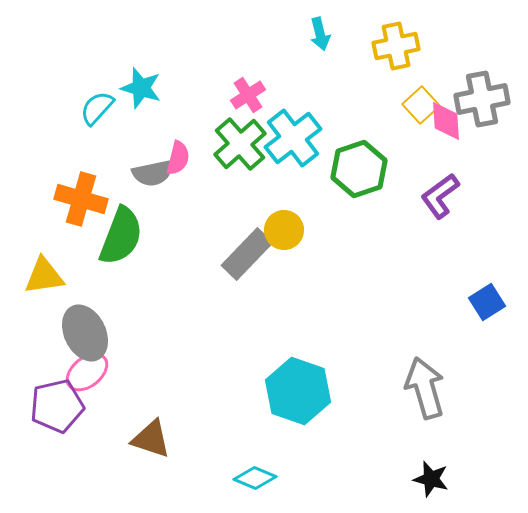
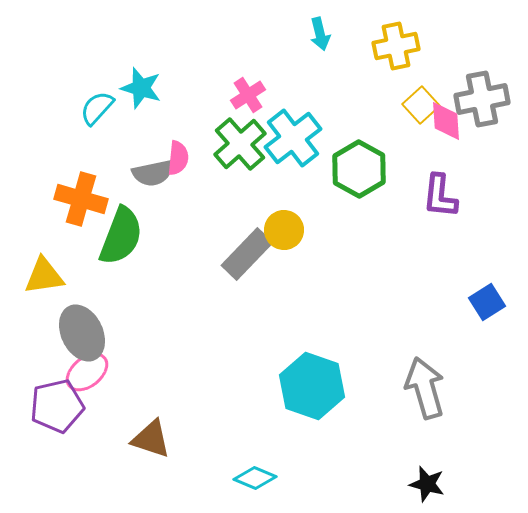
pink semicircle: rotated 8 degrees counterclockwise
green hexagon: rotated 12 degrees counterclockwise
purple L-shape: rotated 48 degrees counterclockwise
gray ellipse: moved 3 px left
cyan hexagon: moved 14 px right, 5 px up
black star: moved 4 px left, 5 px down
